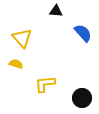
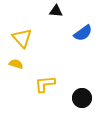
blue semicircle: rotated 96 degrees clockwise
